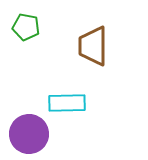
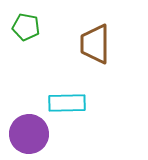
brown trapezoid: moved 2 px right, 2 px up
